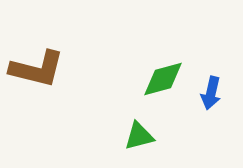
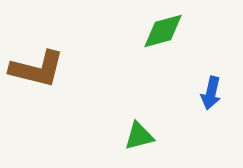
green diamond: moved 48 px up
